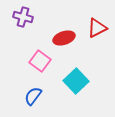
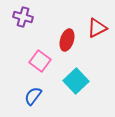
red ellipse: moved 3 px right, 2 px down; rotated 55 degrees counterclockwise
